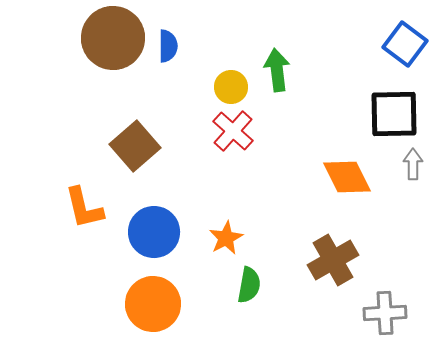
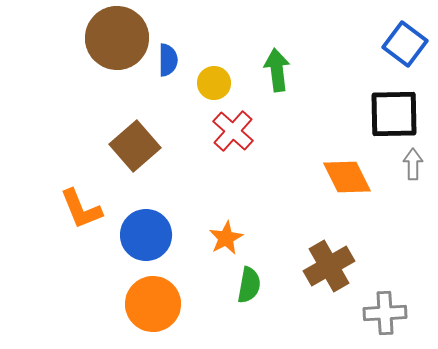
brown circle: moved 4 px right
blue semicircle: moved 14 px down
yellow circle: moved 17 px left, 4 px up
orange L-shape: moved 3 px left, 1 px down; rotated 9 degrees counterclockwise
blue circle: moved 8 px left, 3 px down
brown cross: moved 4 px left, 6 px down
